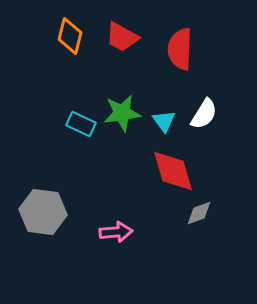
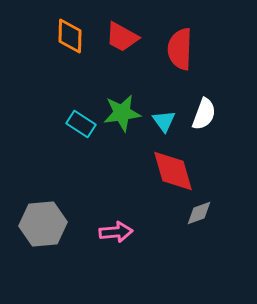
orange diamond: rotated 12 degrees counterclockwise
white semicircle: rotated 12 degrees counterclockwise
cyan rectangle: rotated 8 degrees clockwise
gray hexagon: moved 12 px down; rotated 12 degrees counterclockwise
